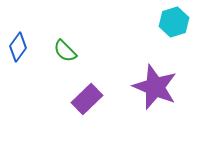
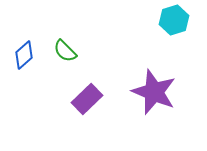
cyan hexagon: moved 2 px up
blue diamond: moved 6 px right, 8 px down; rotated 12 degrees clockwise
purple star: moved 1 px left, 5 px down
